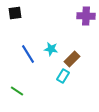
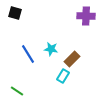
black square: rotated 24 degrees clockwise
